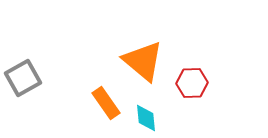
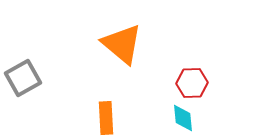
orange triangle: moved 21 px left, 17 px up
orange rectangle: moved 15 px down; rotated 32 degrees clockwise
cyan diamond: moved 37 px right
